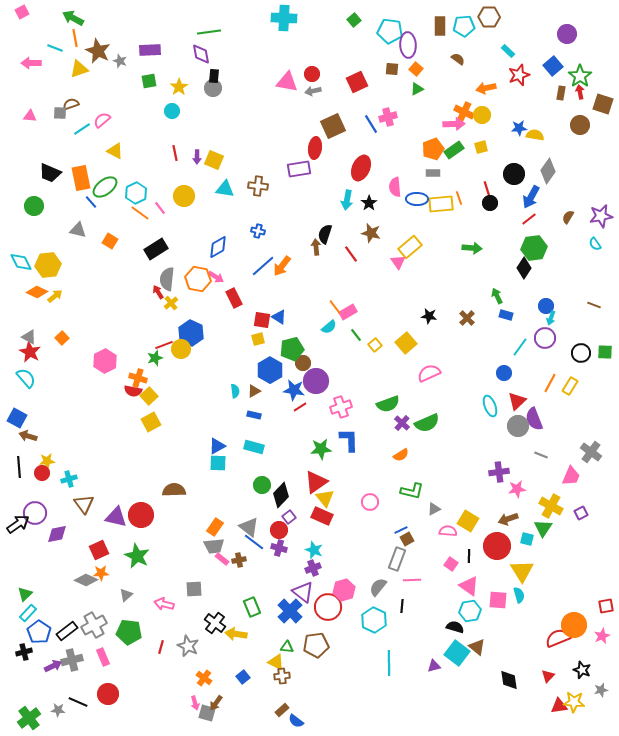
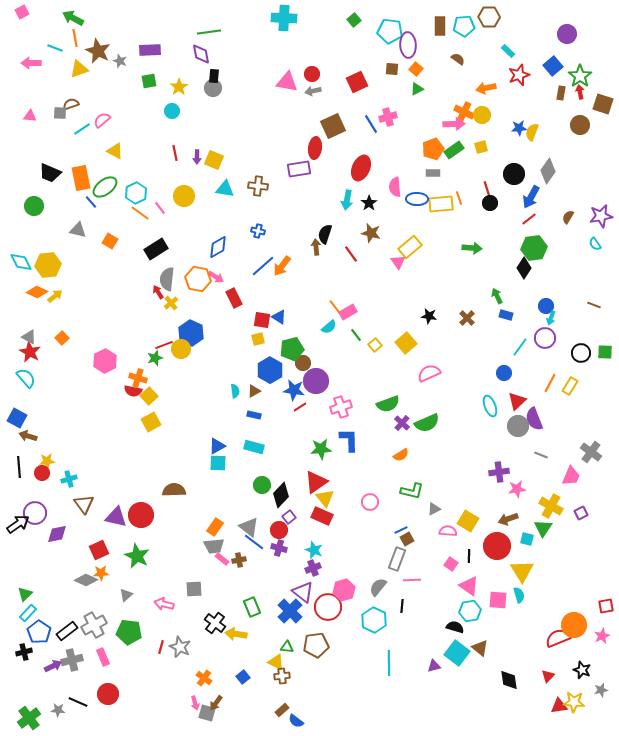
yellow semicircle at (535, 135): moved 3 px left, 3 px up; rotated 78 degrees counterclockwise
gray star at (188, 646): moved 8 px left, 1 px down
brown triangle at (477, 647): moved 3 px right, 1 px down
